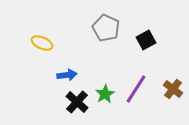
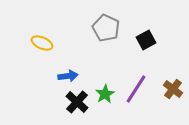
blue arrow: moved 1 px right, 1 px down
